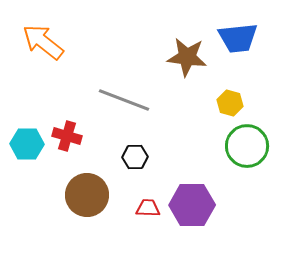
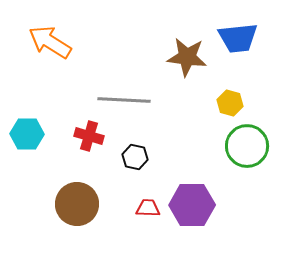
orange arrow: moved 7 px right; rotated 6 degrees counterclockwise
gray line: rotated 18 degrees counterclockwise
red cross: moved 22 px right
cyan hexagon: moved 10 px up
black hexagon: rotated 15 degrees clockwise
brown circle: moved 10 px left, 9 px down
